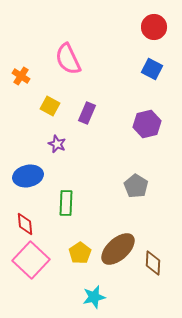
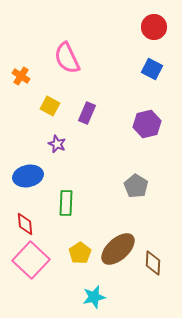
pink semicircle: moved 1 px left, 1 px up
